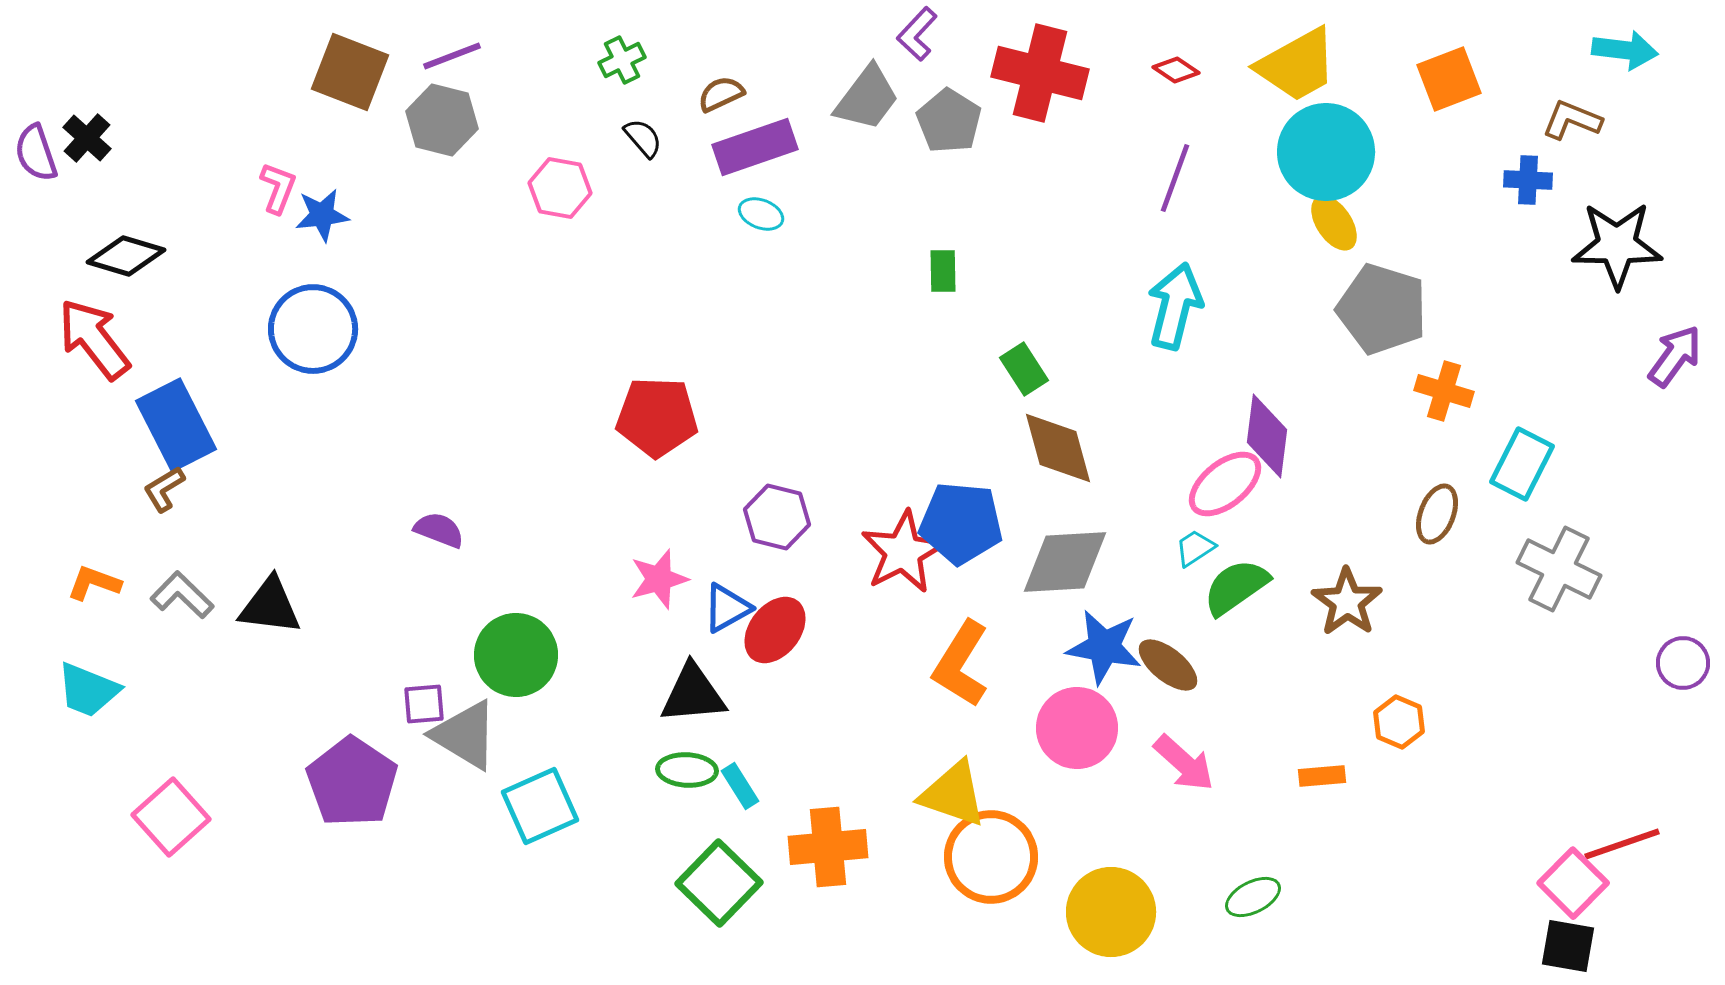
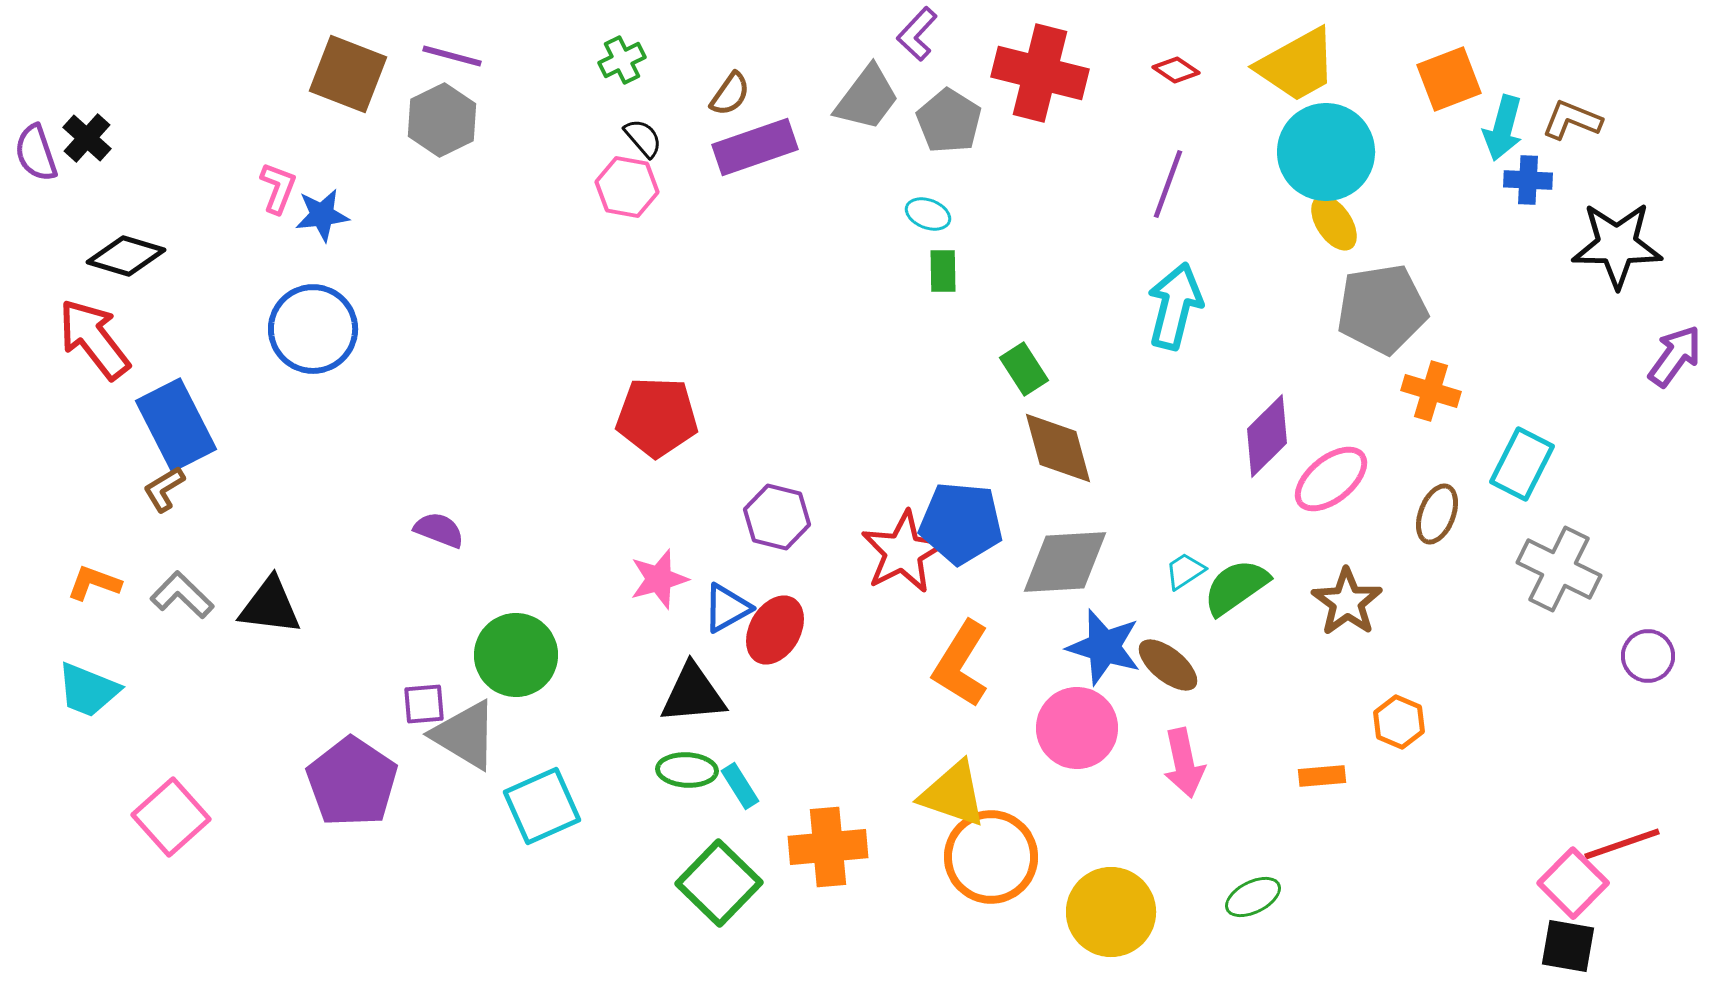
cyan arrow at (1625, 50): moved 122 px left, 78 px down; rotated 98 degrees clockwise
purple line at (452, 56): rotated 36 degrees clockwise
brown square at (350, 72): moved 2 px left, 2 px down
brown semicircle at (721, 94): moved 9 px right; rotated 150 degrees clockwise
gray hexagon at (442, 120): rotated 20 degrees clockwise
purple line at (1175, 178): moved 7 px left, 6 px down
pink hexagon at (560, 188): moved 67 px right, 1 px up
cyan ellipse at (761, 214): moved 167 px right
gray pentagon at (1382, 309): rotated 26 degrees counterclockwise
orange cross at (1444, 391): moved 13 px left
purple diamond at (1267, 436): rotated 38 degrees clockwise
pink ellipse at (1225, 484): moved 106 px right, 5 px up
cyan trapezoid at (1195, 548): moved 10 px left, 23 px down
red ellipse at (775, 630): rotated 8 degrees counterclockwise
blue star at (1104, 647): rotated 6 degrees clockwise
purple circle at (1683, 663): moved 35 px left, 7 px up
pink arrow at (1184, 763): rotated 36 degrees clockwise
cyan square at (540, 806): moved 2 px right
